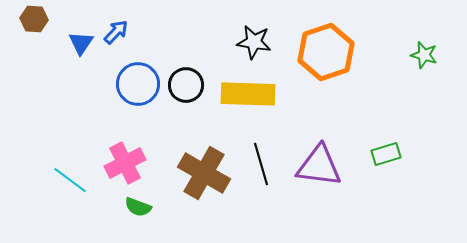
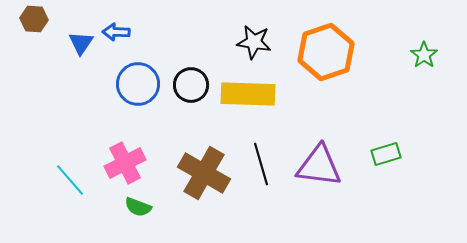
blue arrow: rotated 132 degrees counterclockwise
green star: rotated 20 degrees clockwise
black circle: moved 5 px right
cyan line: rotated 12 degrees clockwise
